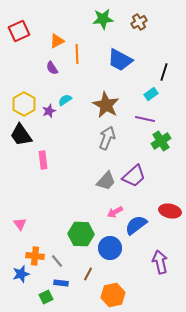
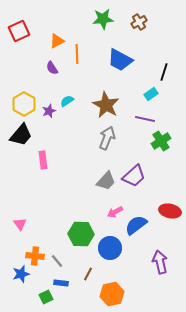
cyan semicircle: moved 2 px right, 1 px down
black trapezoid: rotated 105 degrees counterclockwise
orange hexagon: moved 1 px left, 1 px up
